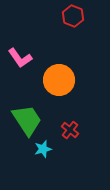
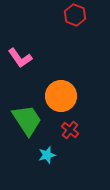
red hexagon: moved 2 px right, 1 px up
orange circle: moved 2 px right, 16 px down
cyan star: moved 4 px right, 6 px down
